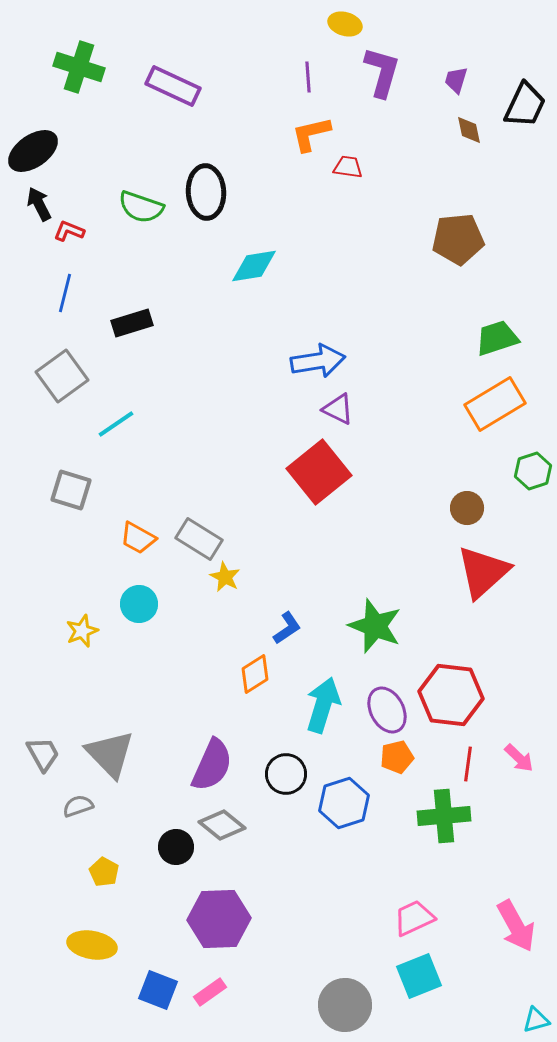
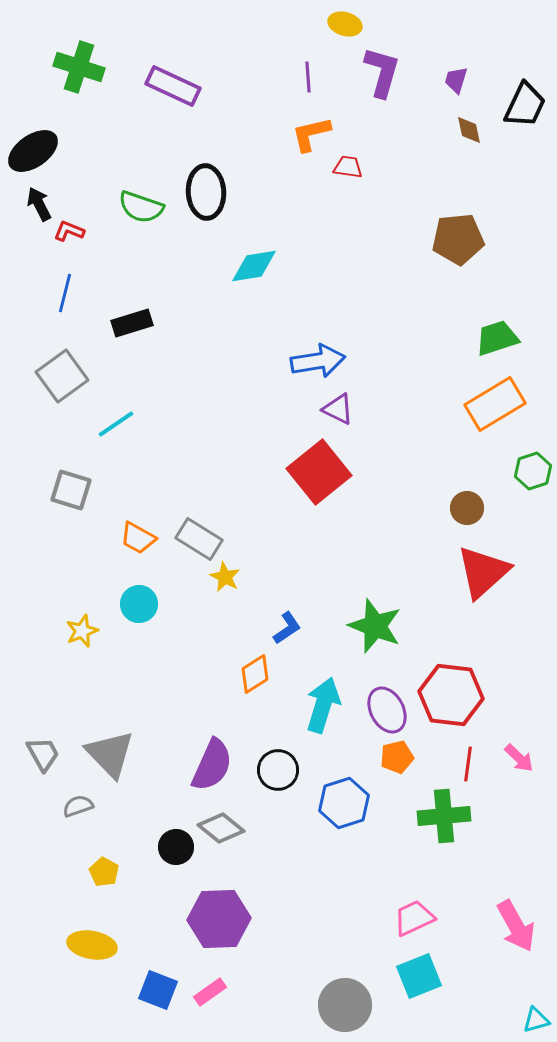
black circle at (286, 774): moved 8 px left, 4 px up
gray diamond at (222, 825): moved 1 px left, 3 px down
